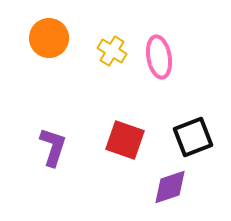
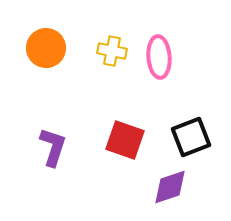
orange circle: moved 3 px left, 10 px down
yellow cross: rotated 20 degrees counterclockwise
pink ellipse: rotated 6 degrees clockwise
black square: moved 2 px left
